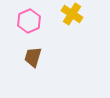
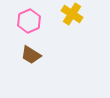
brown trapezoid: moved 2 px left, 2 px up; rotated 75 degrees counterclockwise
